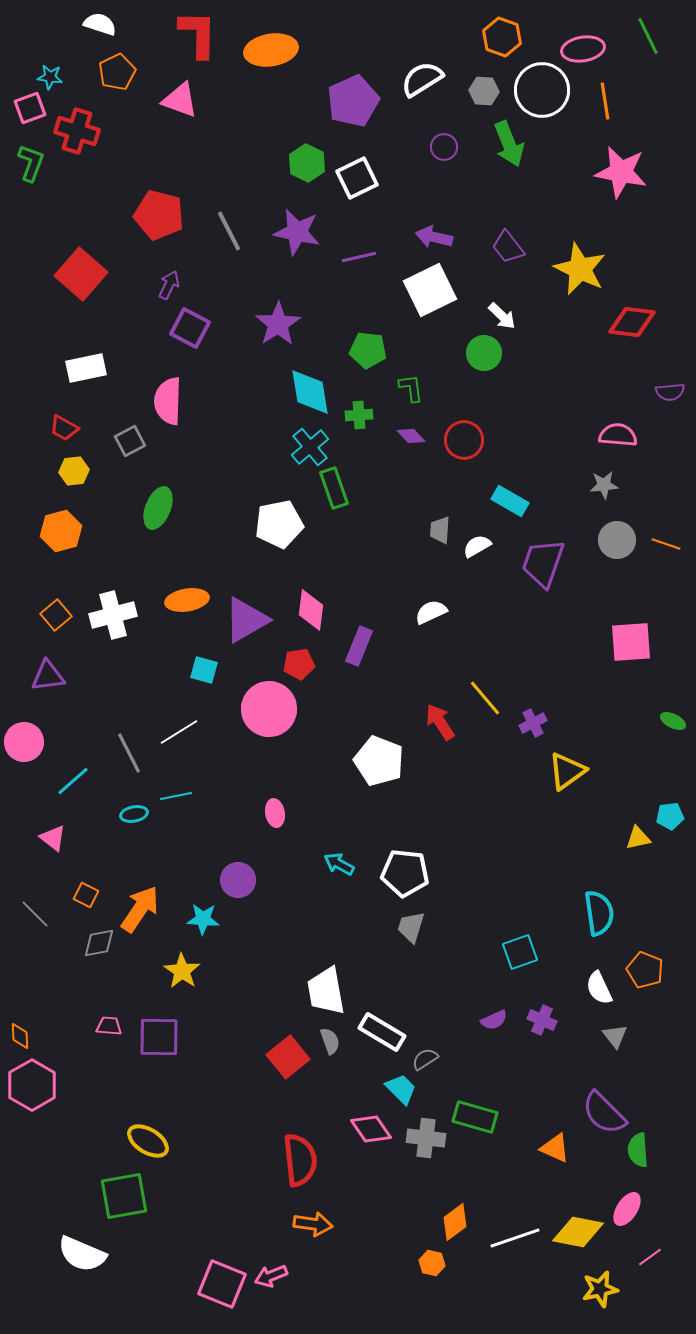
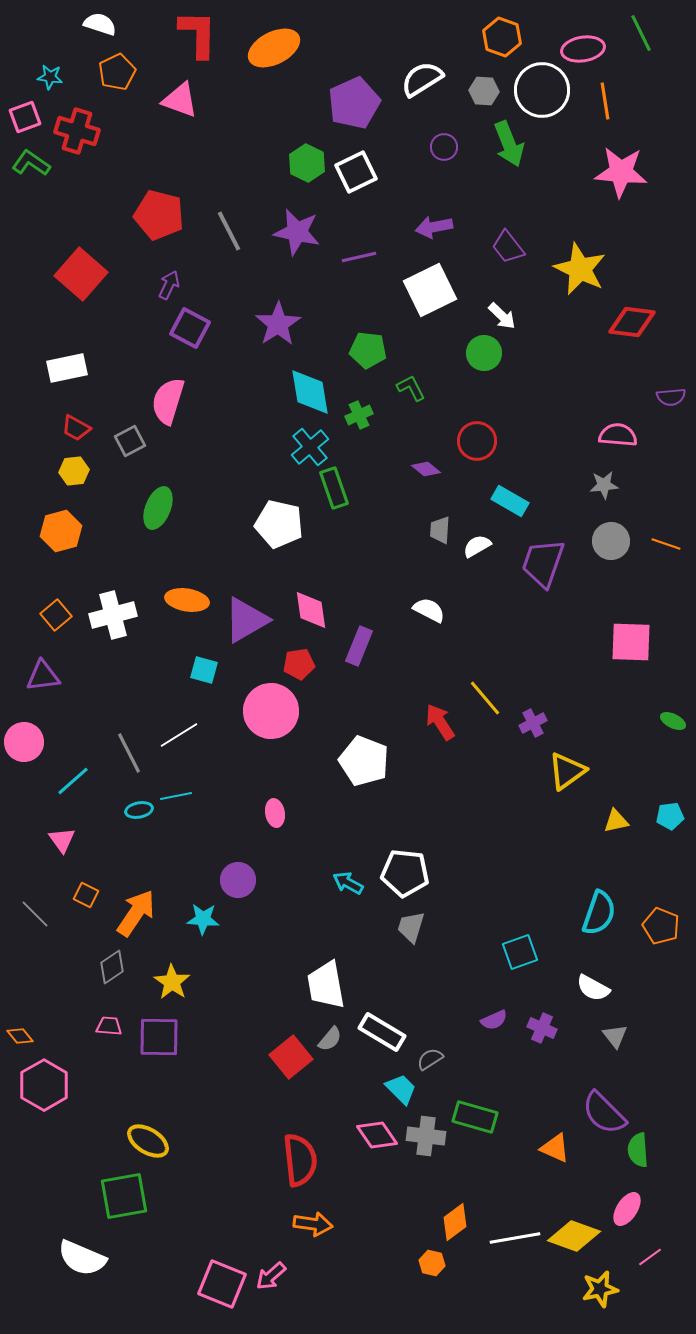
green line at (648, 36): moved 7 px left, 3 px up
orange ellipse at (271, 50): moved 3 px right, 2 px up; rotated 18 degrees counterclockwise
purple pentagon at (353, 101): moved 1 px right, 2 px down
pink square at (30, 108): moved 5 px left, 9 px down
green L-shape at (31, 163): rotated 75 degrees counterclockwise
pink star at (621, 172): rotated 6 degrees counterclockwise
white square at (357, 178): moved 1 px left, 6 px up
purple arrow at (434, 237): moved 10 px up; rotated 24 degrees counterclockwise
white rectangle at (86, 368): moved 19 px left
green L-shape at (411, 388): rotated 20 degrees counterclockwise
purple semicircle at (670, 392): moved 1 px right, 5 px down
pink semicircle at (168, 401): rotated 15 degrees clockwise
green cross at (359, 415): rotated 20 degrees counterclockwise
red trapezoid at (64, 428): moved 12 px right
purple diamond at (411, 436): moved 15 px right, 33 px down; rotated 8 degrees counterclockwise
red circle at (464, 440): moved 13 px right, 1 px down
white pentagon at (279, 524): rotated 24 degrees clockwise
gray circle at (617, 540): moved 6 px left, 1 px down
orange ellipse at (187, 600): rotated 18 degrees clockwise
pink diamond at (311, 610): rotated 15 degrees counterclockwise
white semicircle at (431, 612): moved 2 px left, 2 px up; rotated 52 degrees clockwise
pink square at (631, 642): rotated 6 degrees clockwise
purple triangle at (48, 676): moved 5 px left
pink circle at (269, 709): moved 2 px right, 2 px down
white line at (179, 732): moved 3 px down
white pentagon at (379, 761): moved 15 px left
cyan ellipse at (134, 814): moved 5 px right, 4 px up
pink triangle at (53, 838): moved 9 px right, 2 px down; rotated 16 degrees clockwise
yellow triangle at (638, 838): moved 22 px left, 17 px up
cyan arrow at (339, 864): moved 9 px right, 19 px down
orange arrow at (140, 909): moved 4 px left, 4 px down
cyan semicircle at (599, 913): rotated 27 degrees clockwise
gray diamond at (99, 943): moved 13 px right, 24 px down; rotated 24 degrees counterclockwise
orange pentagon at (645, 970): moved 16 px right, 44 px up
yellow star at (182, 971): moved 10 px left, 11 px down
white semicircle at (599, 988): moved 6 px left; rotated 36 degrees counterclockwise
white trapezoid at (326, 991): moved 6 px up
purple cross at (542, 1020): moved 8 px down
orange diamond at (20, 1036): rotated 36 degrees counterclockwise
gray semicircle at (330, 1041): moved 2 px up; rotated 60 degrees clockwise
red square at (288, 1057): moved 3 px right
gray semicircle at (425, 1059): moved 5 px right
pink hexagon at (32, 1085): moved 12 px right
pink diamond at (371, 1129): moved 6 px right, 6 px down
gray cross at (426, 1138): moved 2 px up
yellow diamond at (578, 1232): moved 4 px left, 4 px down; rotated 9 degrees clockwise
white line at (515, 1238): rotated 9 degrees clockwise
white semicircle at (82, 1254): moved 4 px down
pink arrow at (271, 1276): rotated 20 degrees counterclockwise
